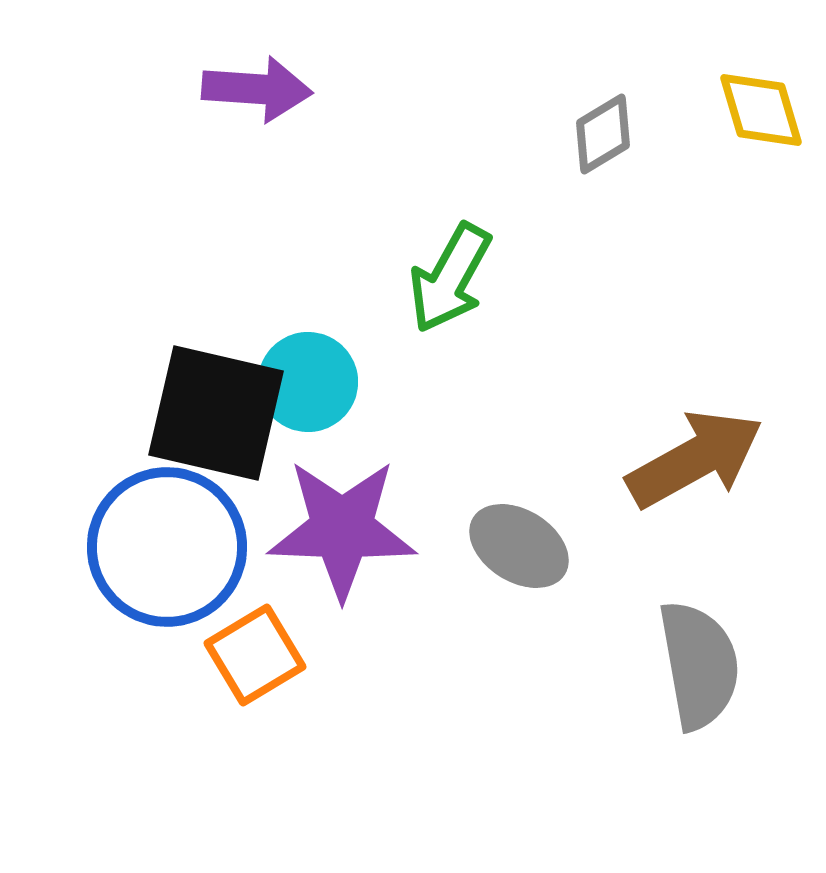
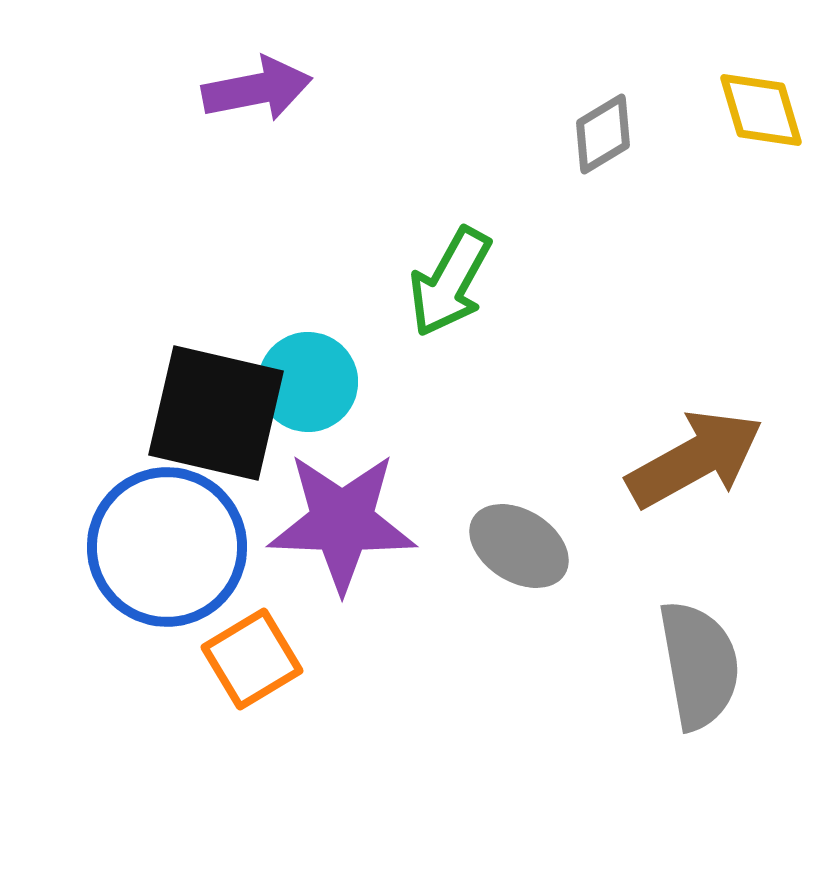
purple arrow: rotated 15 degrees counterclockwise
green arrow: moved 4 px down
purple star: moved 7 px up
orange square: moved 3 px left, 4 px down
